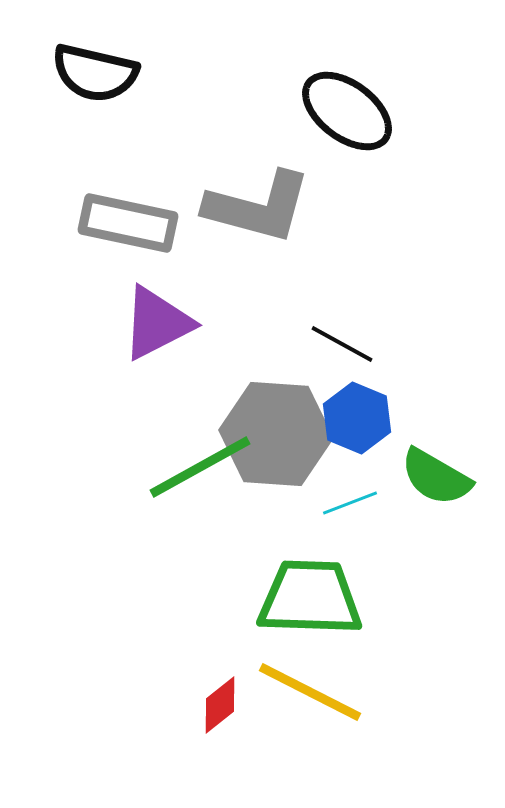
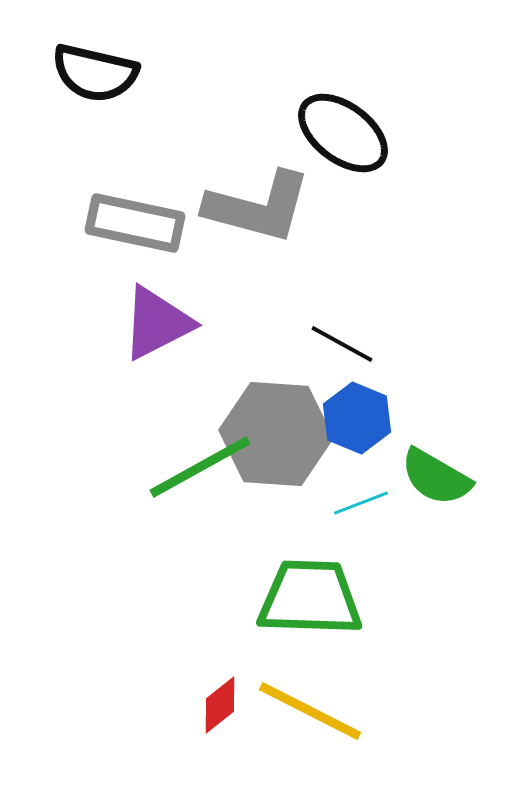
black ellipse: moved 4 px left, 22 px down
gray rectangle: moved 7 px right
cyan line: moved 11 px right
yellow line: moved 19 px down
